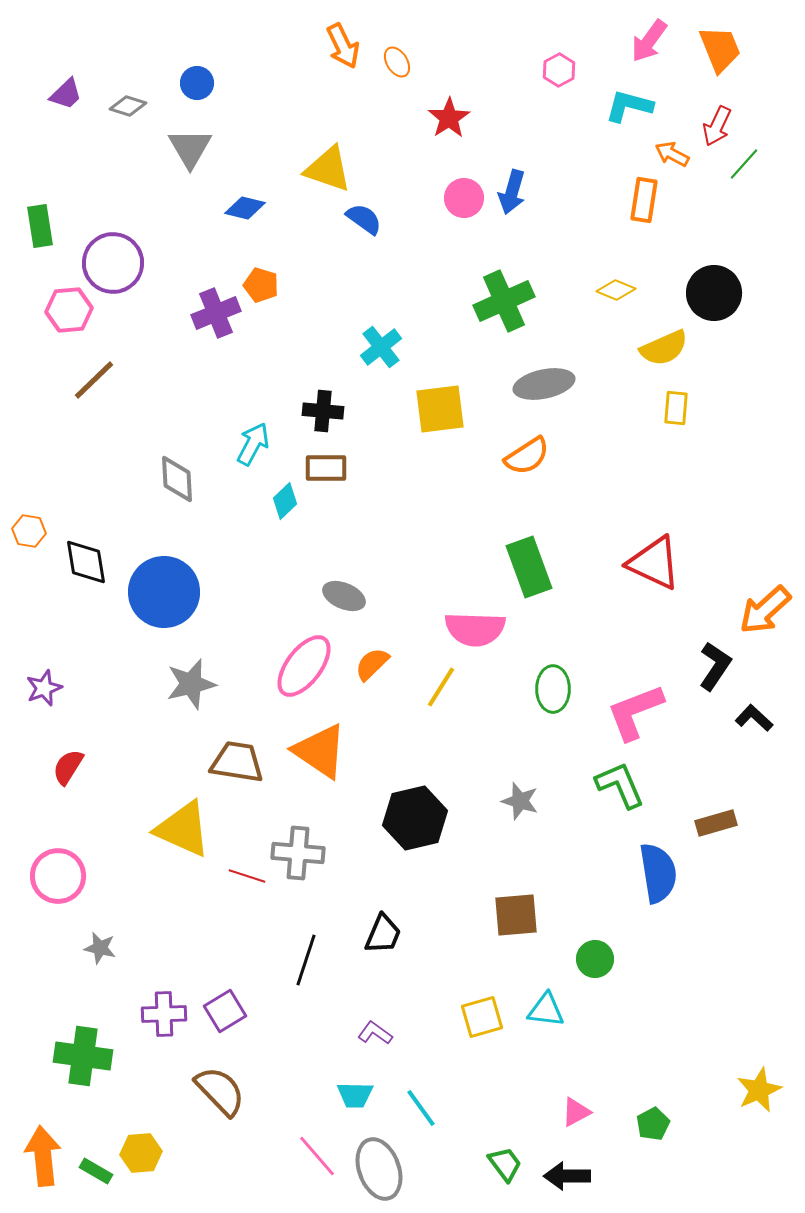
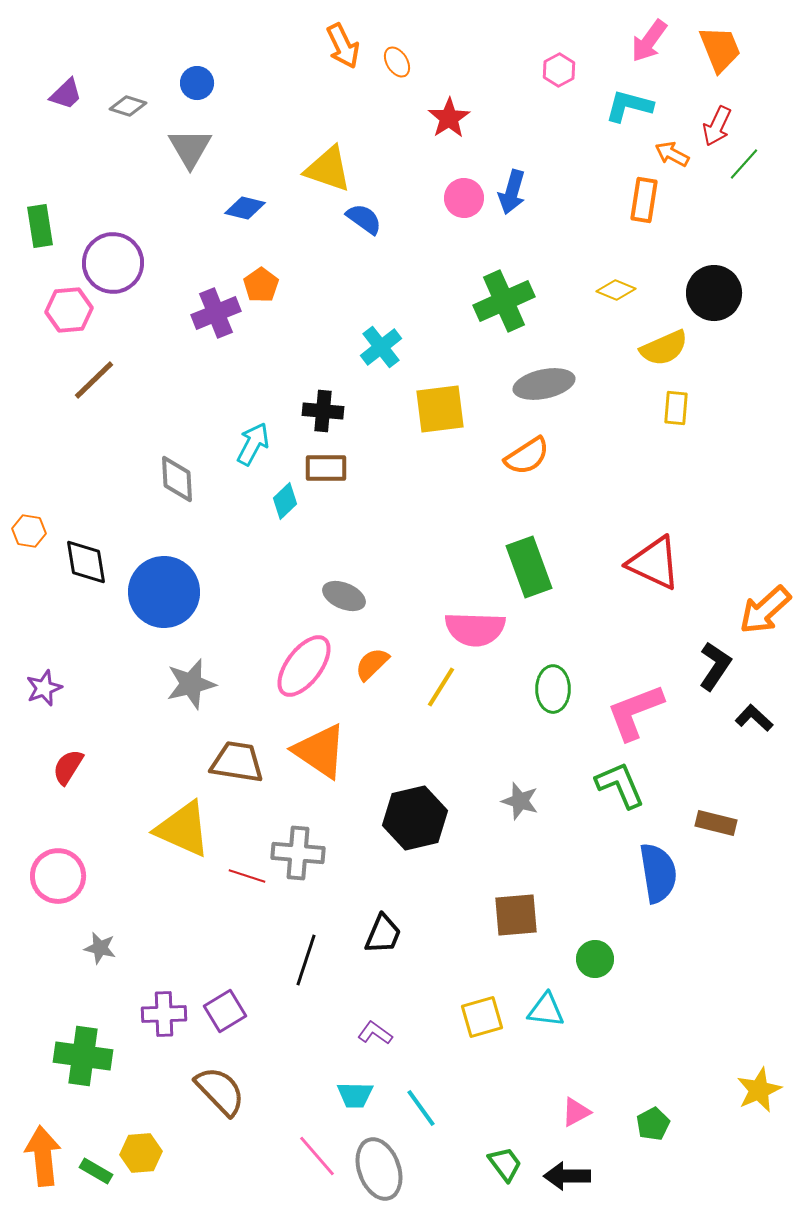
orange pentagon at (261, 285): rotated 20 degrees clockwise
brown rectangle at (716, 823): rotated 30 degrees clockwise
